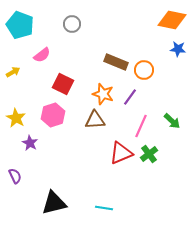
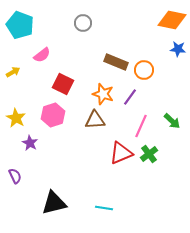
gray circle: moved 11 px right, 1 px up
